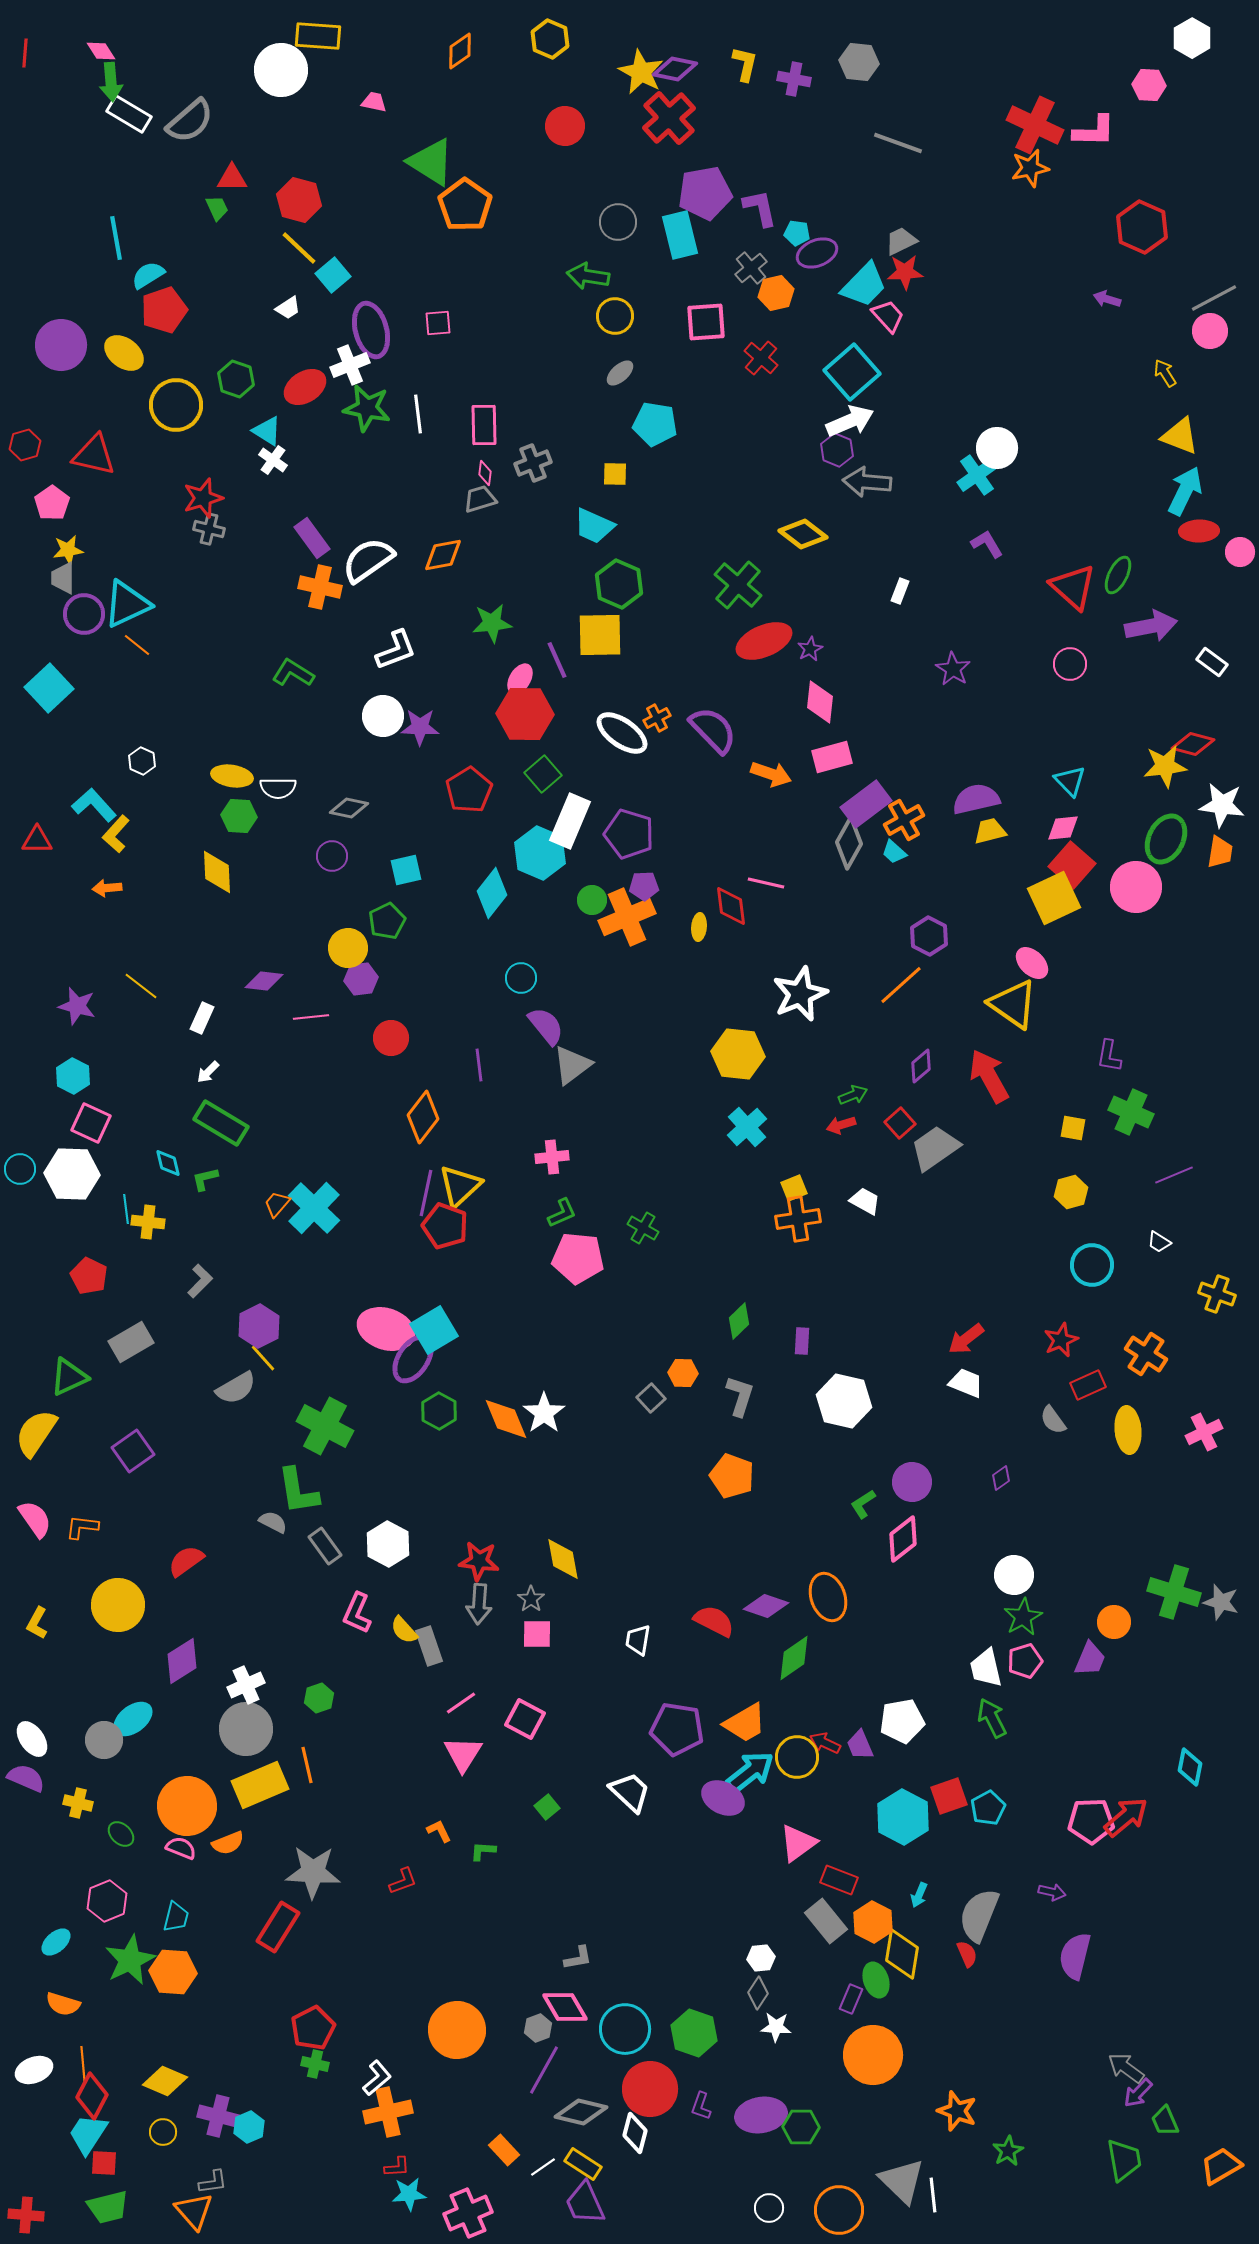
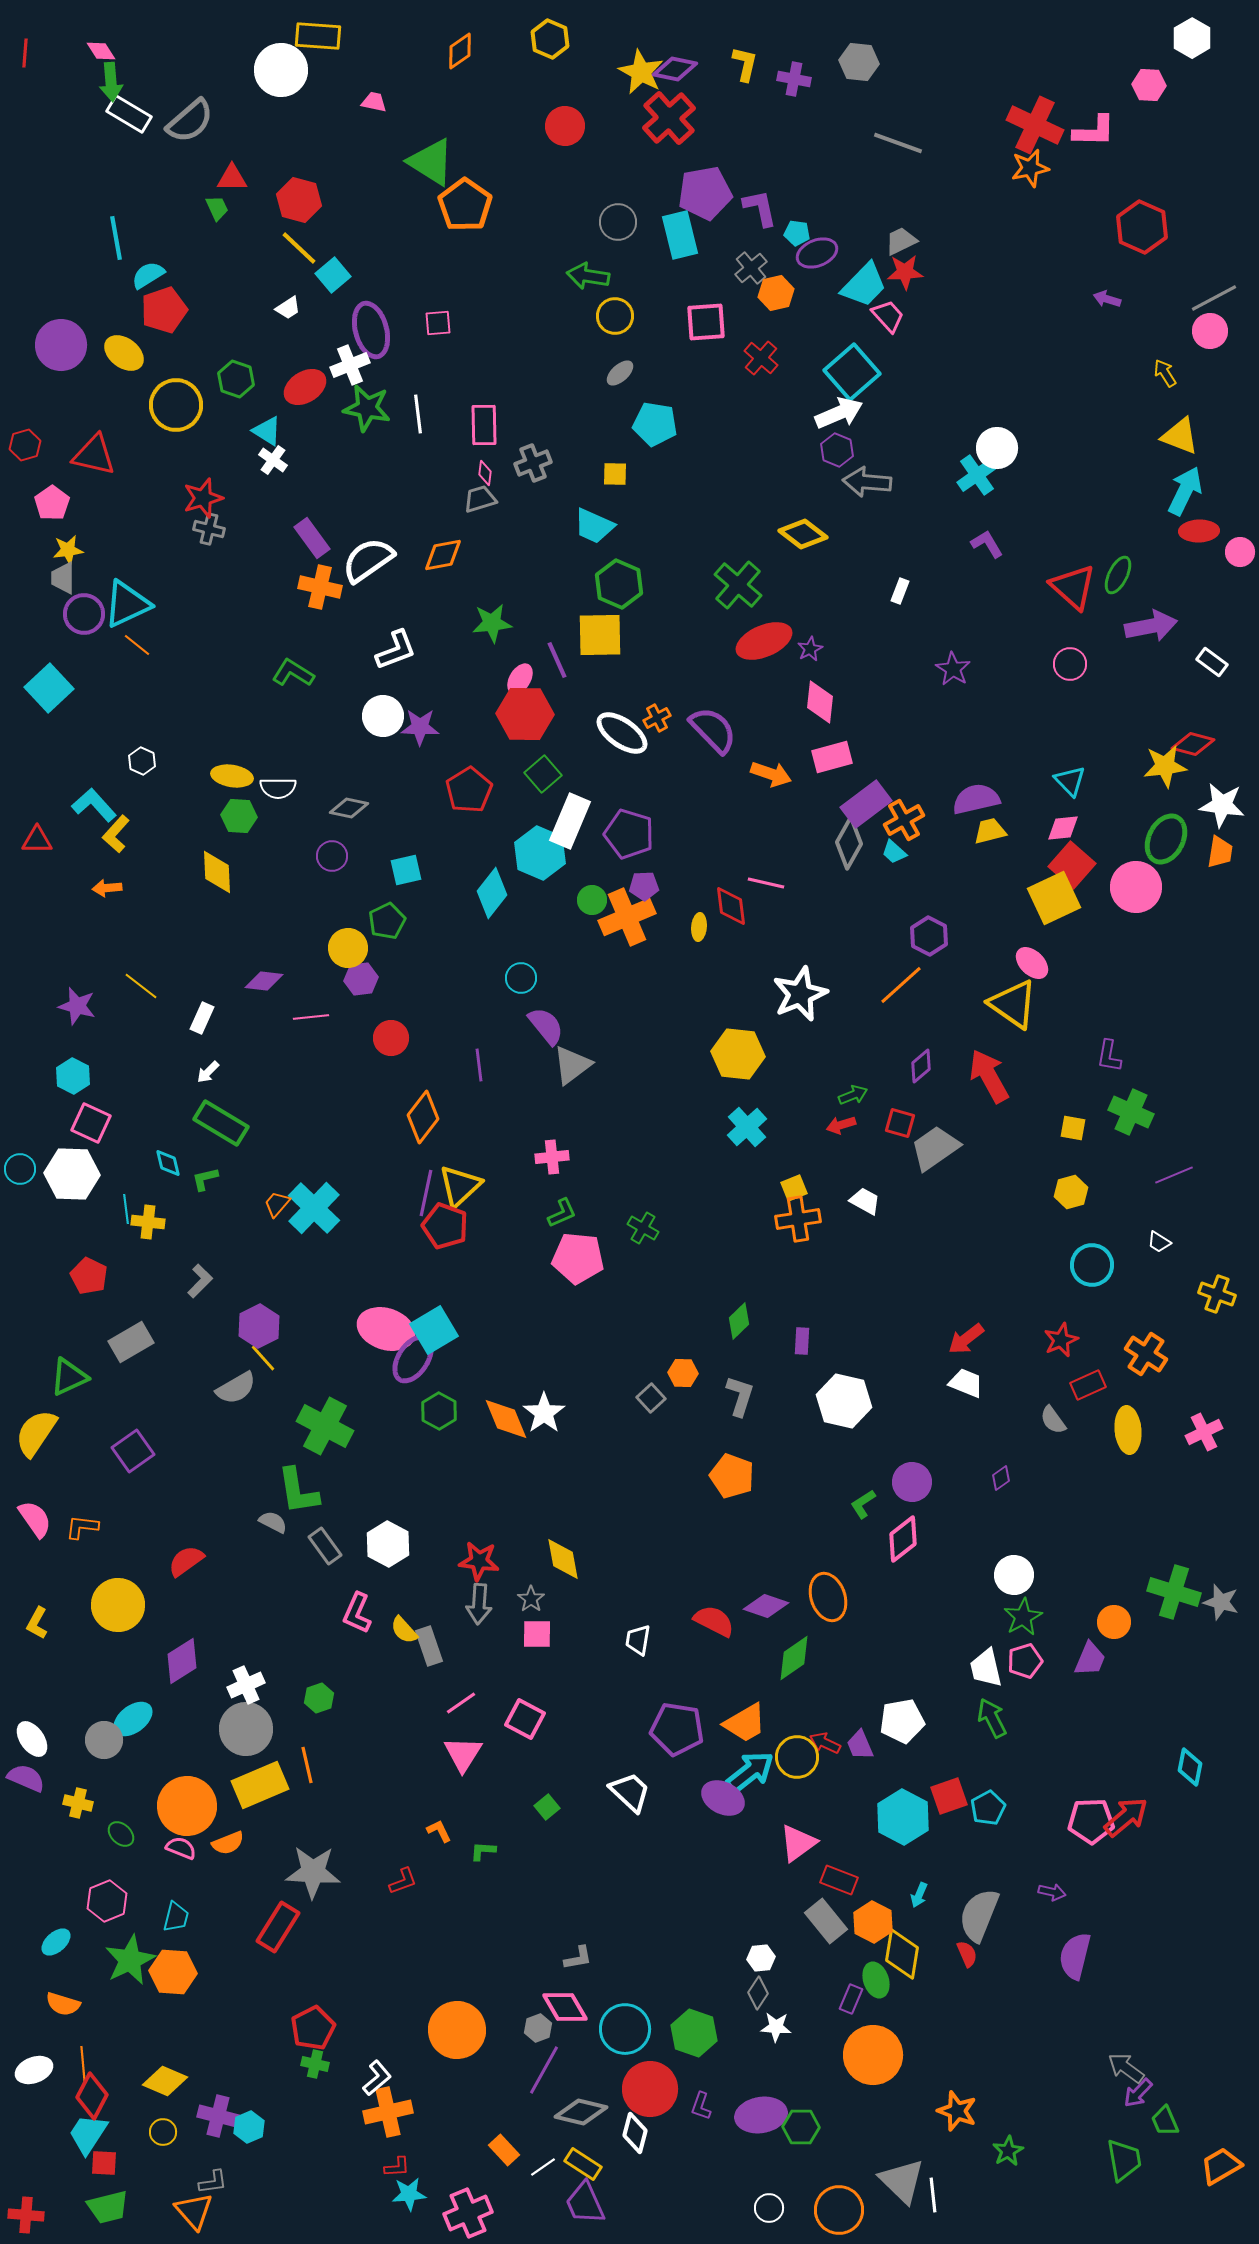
white arrow at (850, 421): moved 11 px left, 8 px up
red square at (900, 1123): rotated 32 degrees counterclockwise
